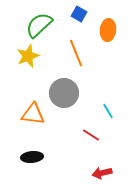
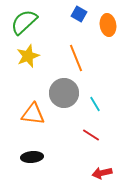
green semicircle: moved 15 px left, 3 px up
orange ellipse: moved 5 px up; rotated 15 degrees counterclockwise
orange line: moved 5 px down
cyan line: moved 13 px left, 7 px up
